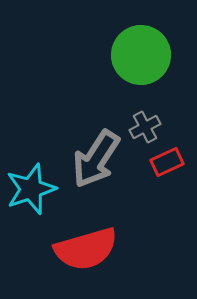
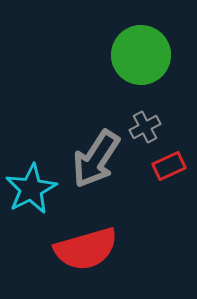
red rectangle: moved 2 px right, 4 px down
cyan star: rotated 9 degrees counterclockwise
